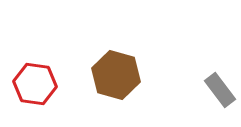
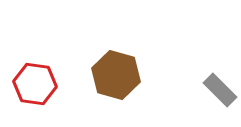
gray rectangle: rotated 8 degrees counterclockwise
